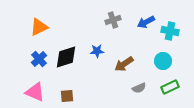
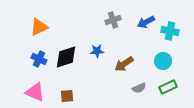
blue cross: rotated 21 degrees counterclockwise
green rectangle: moved 2 px left
